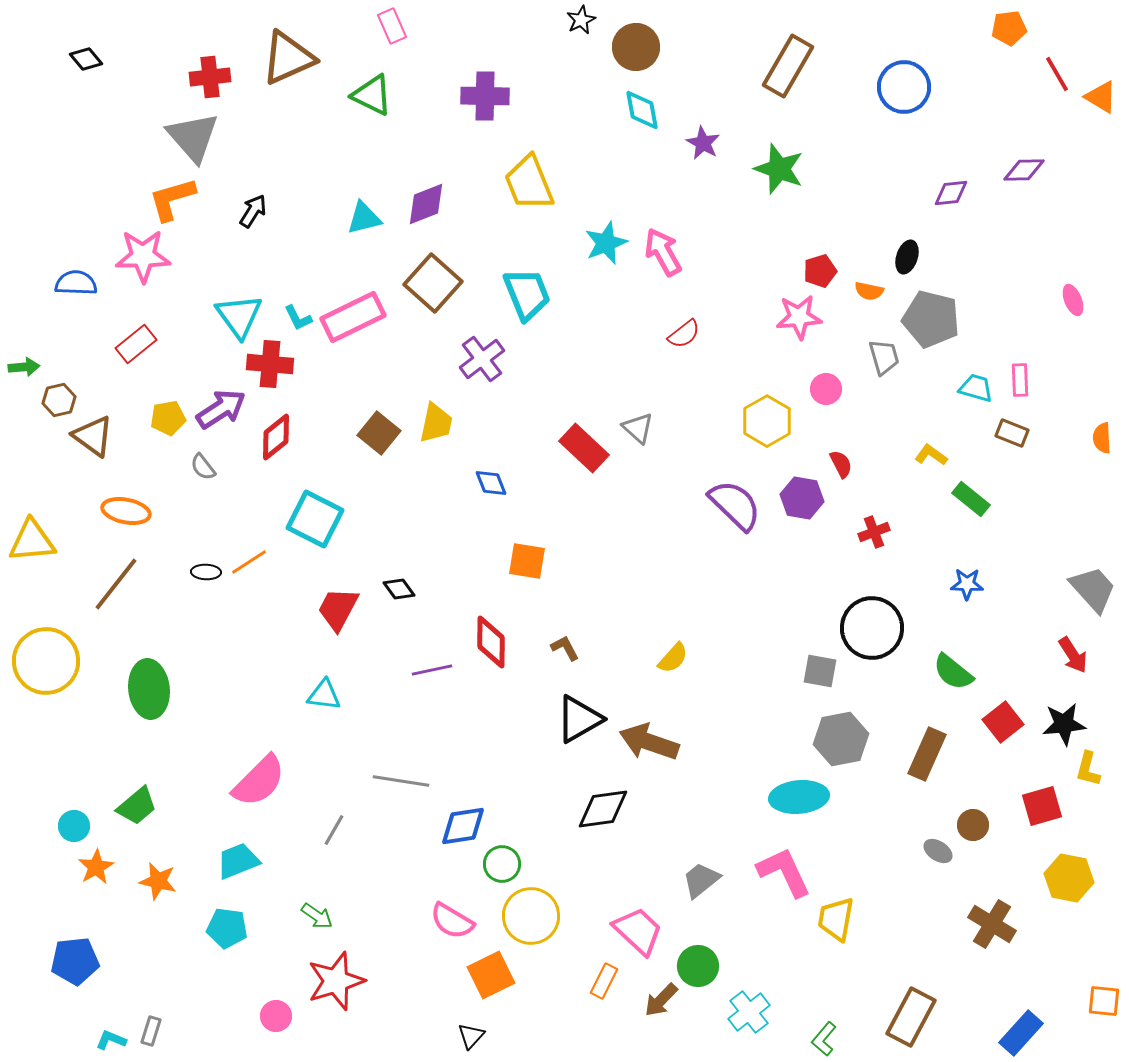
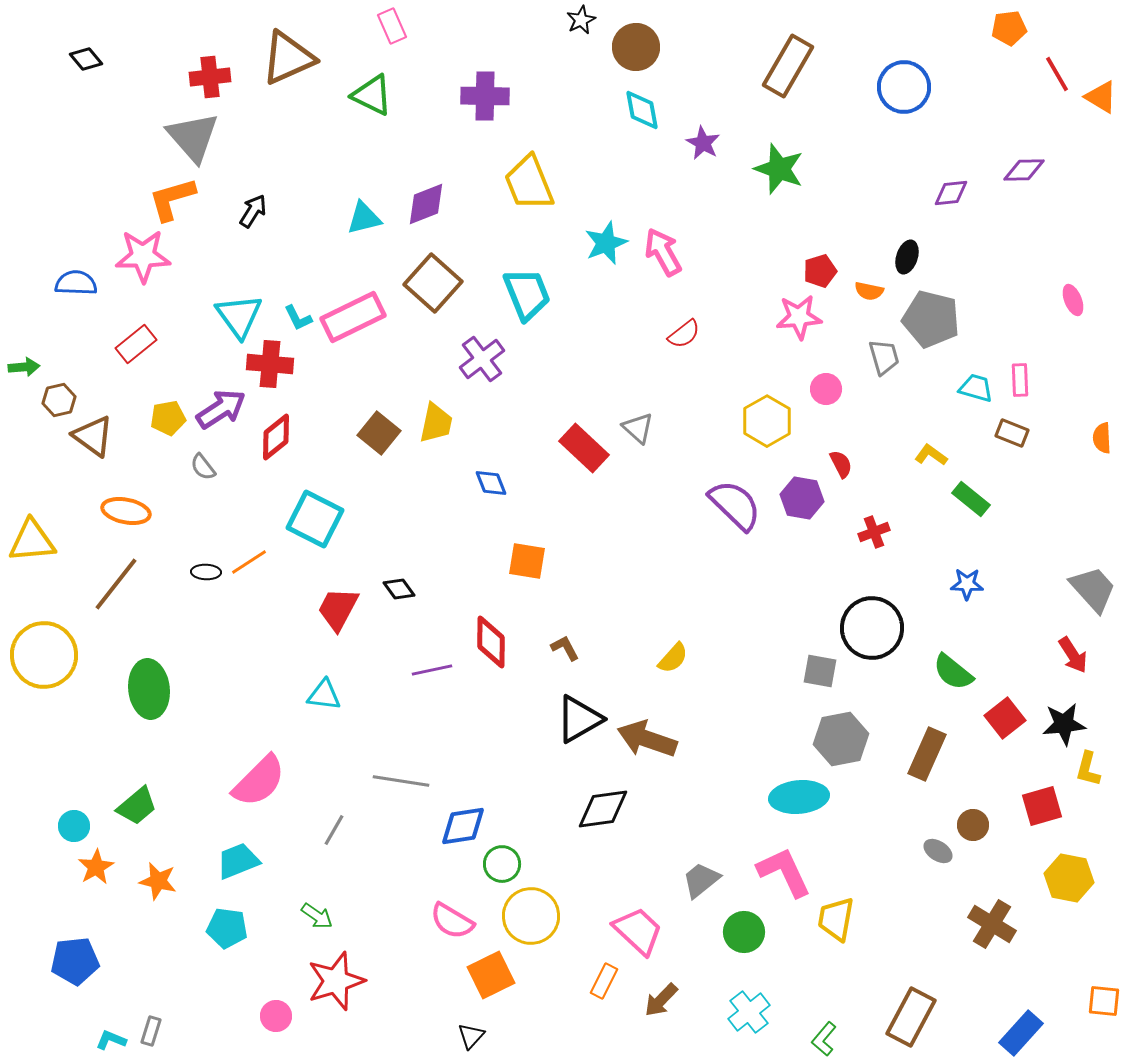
yellow circle at (46, 661): moved 2 px left, 6 px up
red square at (1003, 722): moved 2 px right, 4 px up
brown arrow at (649, 742): moved 2 px left, 3 px up
green circle at (698, 966): moved 46 px right, 34 px up
